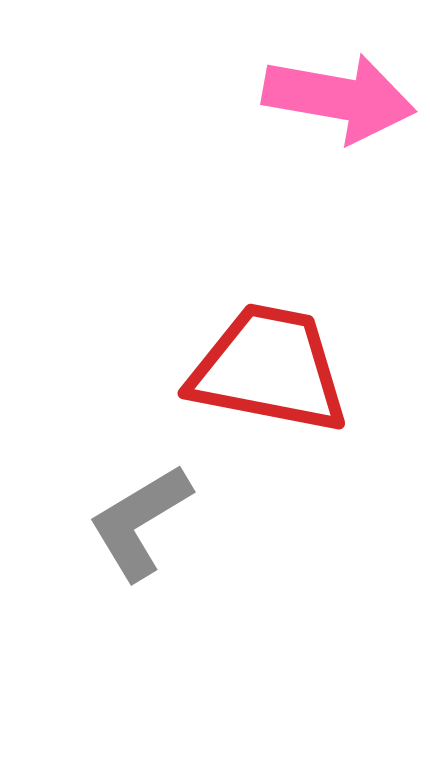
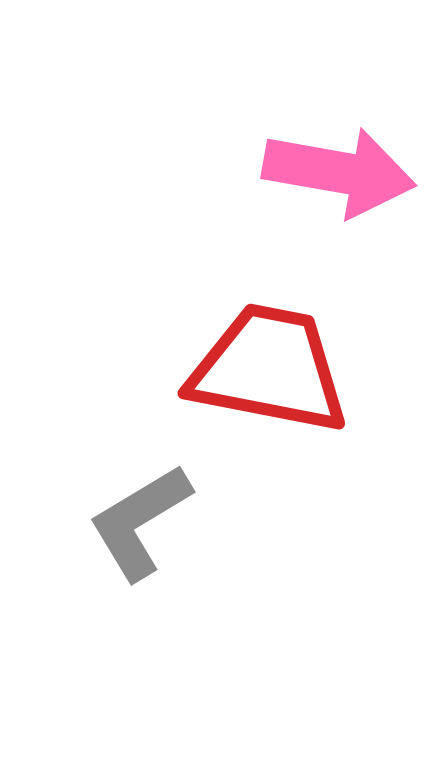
pink arrow: moved 74 px down
